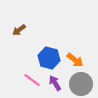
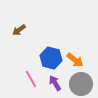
blue hexagon: moved 2 px right
pink line: moved 1 px left, 1 px up; rotated 24 degrees clockwise
